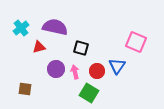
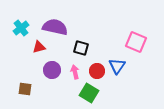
purple circle: moved 4 px left, 1 px down
